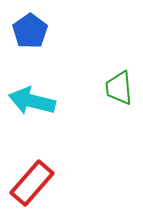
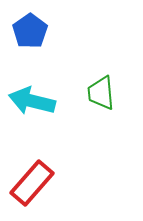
green trapezoid: moved 18 px left, 5 px down
